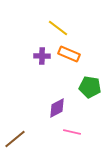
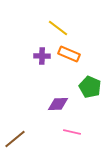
green pentagon: rotated 15 degrees clockwise
purple diamond: moved 1 px right, 4 px up; rotated 25 degrees clockwise
